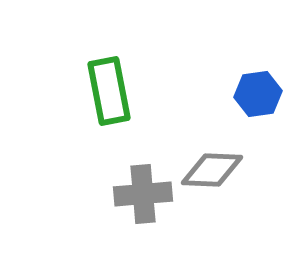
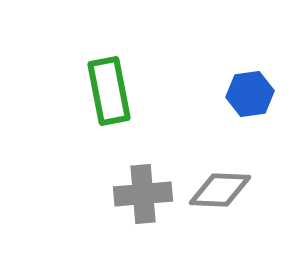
blue hexagon: moved 8 px left
gray diamond: moved 8 px right, 20 px down
